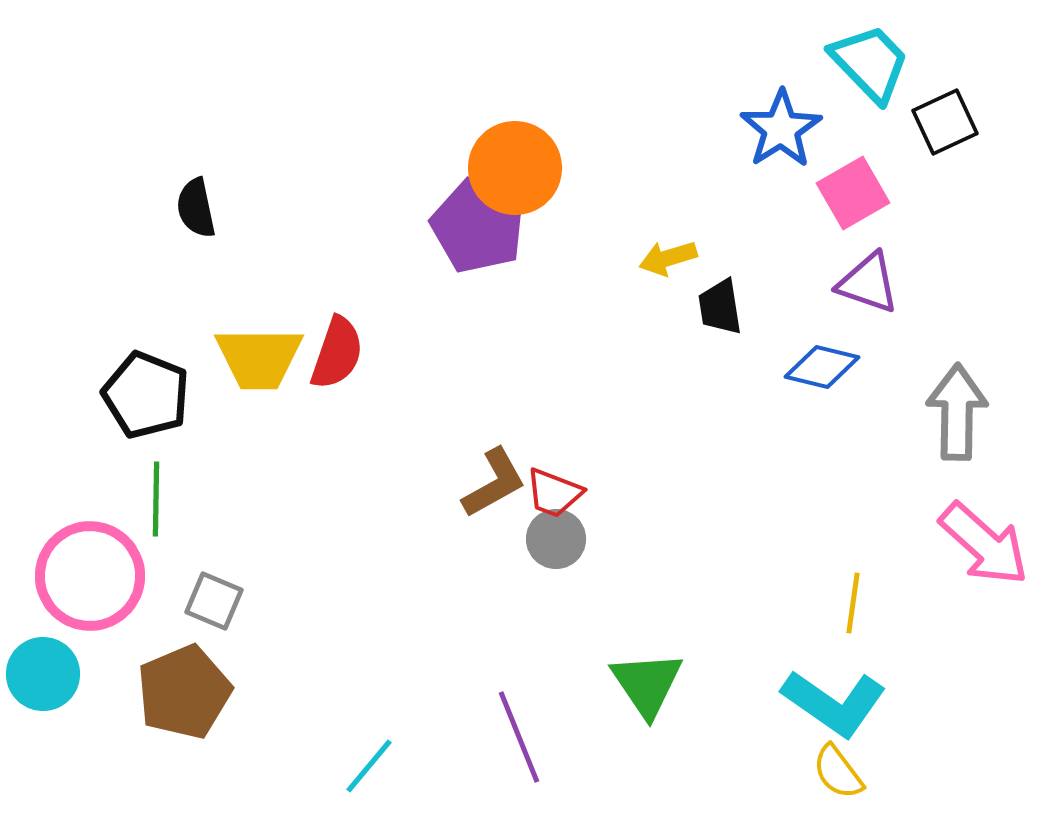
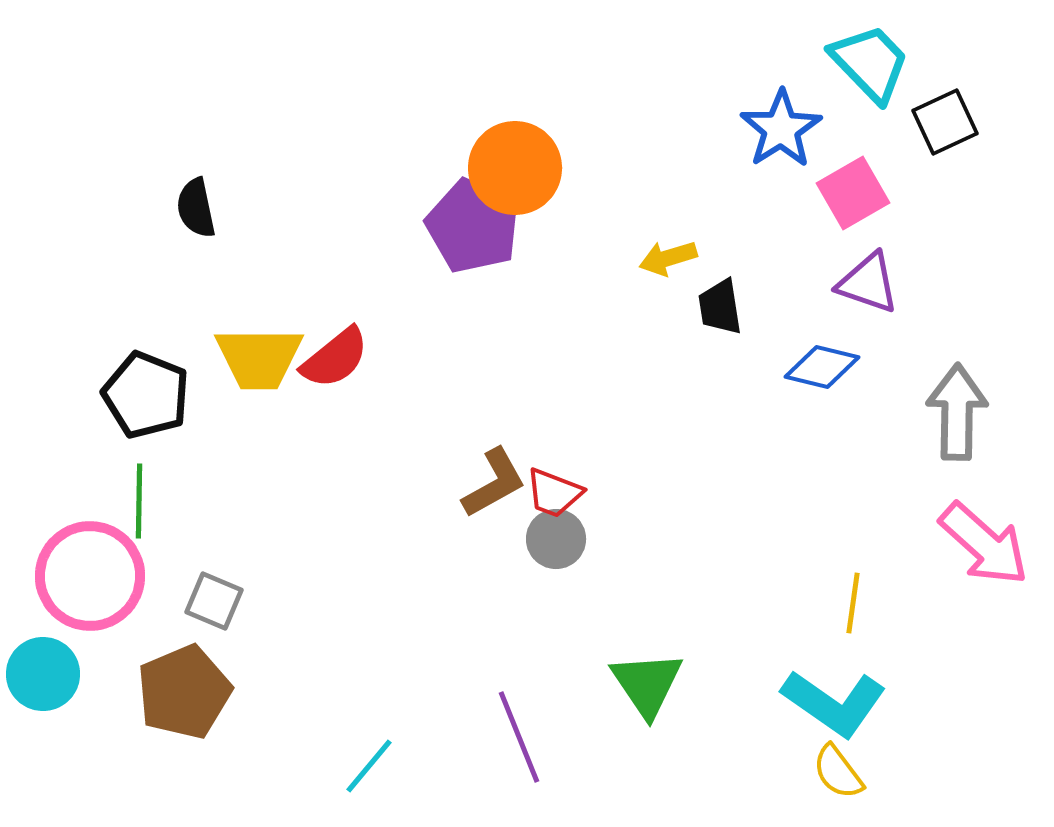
purple pentagon: moved 5 px left
red semicircle: moved 2 px left, 5 px down; rotated 32 degrees clockwise
green line: moved 17 px left, 2 px down
